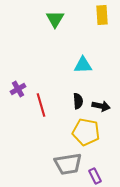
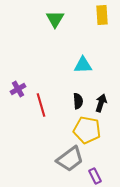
black arrow: moved 3 px up; rotated 84 degrees counterclockwise
yellow pentagon: moved 1 px right, 2 px up
gray trapezoid: moved 2 px right, 5 px up; rotated 28 degrees counterclockwise
